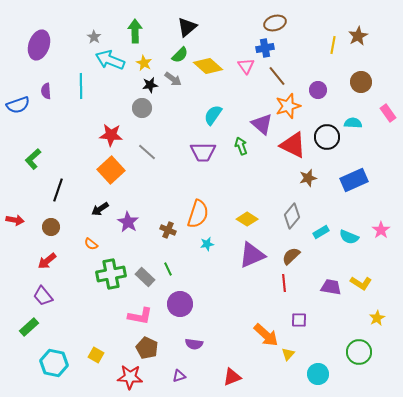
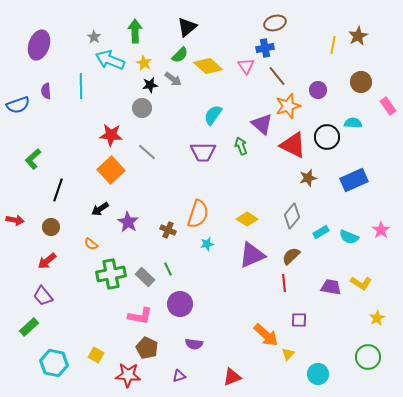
pink rectangle at (388, 113): moved 7 px up
green circle at (359, 352): moved 9 px right, 5 px down
red star at (130, 377): moved 2 px left, 2 px up
